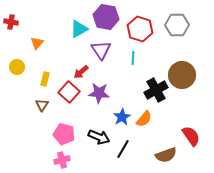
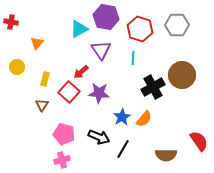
black cross: moved 3 px left, 3 px up
red semicircle: moved 8 px right, 5 px down
brown semicircle: rotated 20 degrees clockwise
